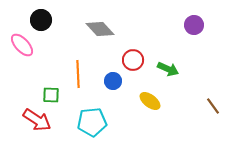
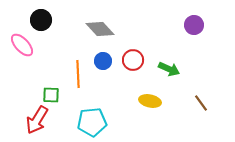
green arrow: moved 1 px right
blue circle: moved 10 px left, 20 px up
yellow ellipse: rotated 25 degrees counterclockwise
brown line: moved 12 px left, 3 px up
red arrow: rotated 88 degrees clockwise
